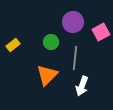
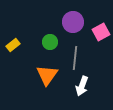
green circle: moved 1 px left
orange triangle: rotated 10 degrees counterclockwise
